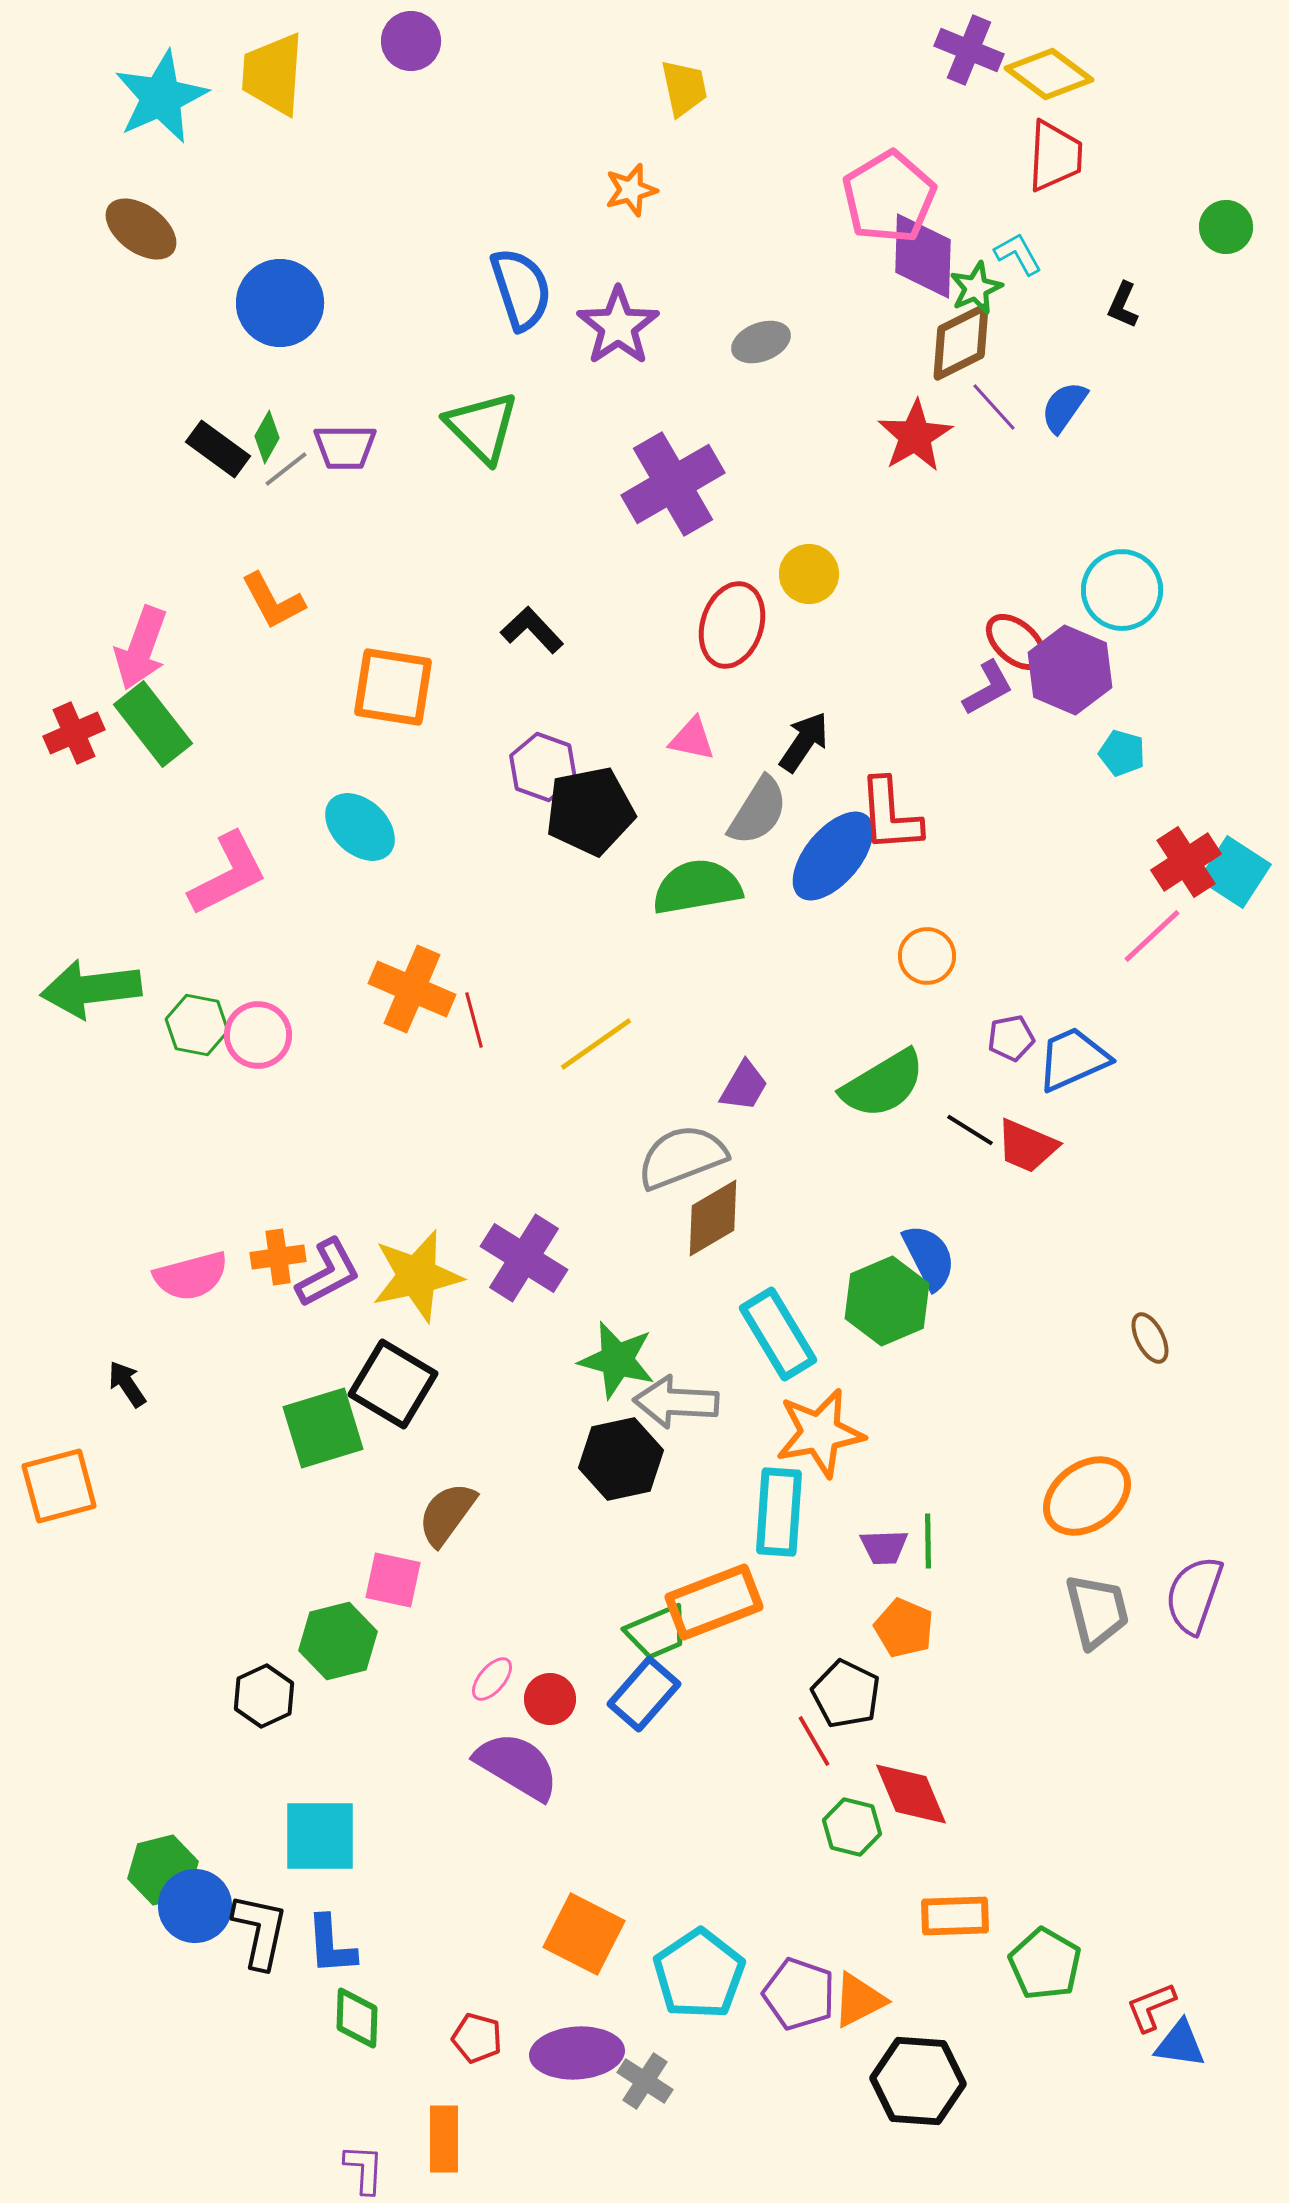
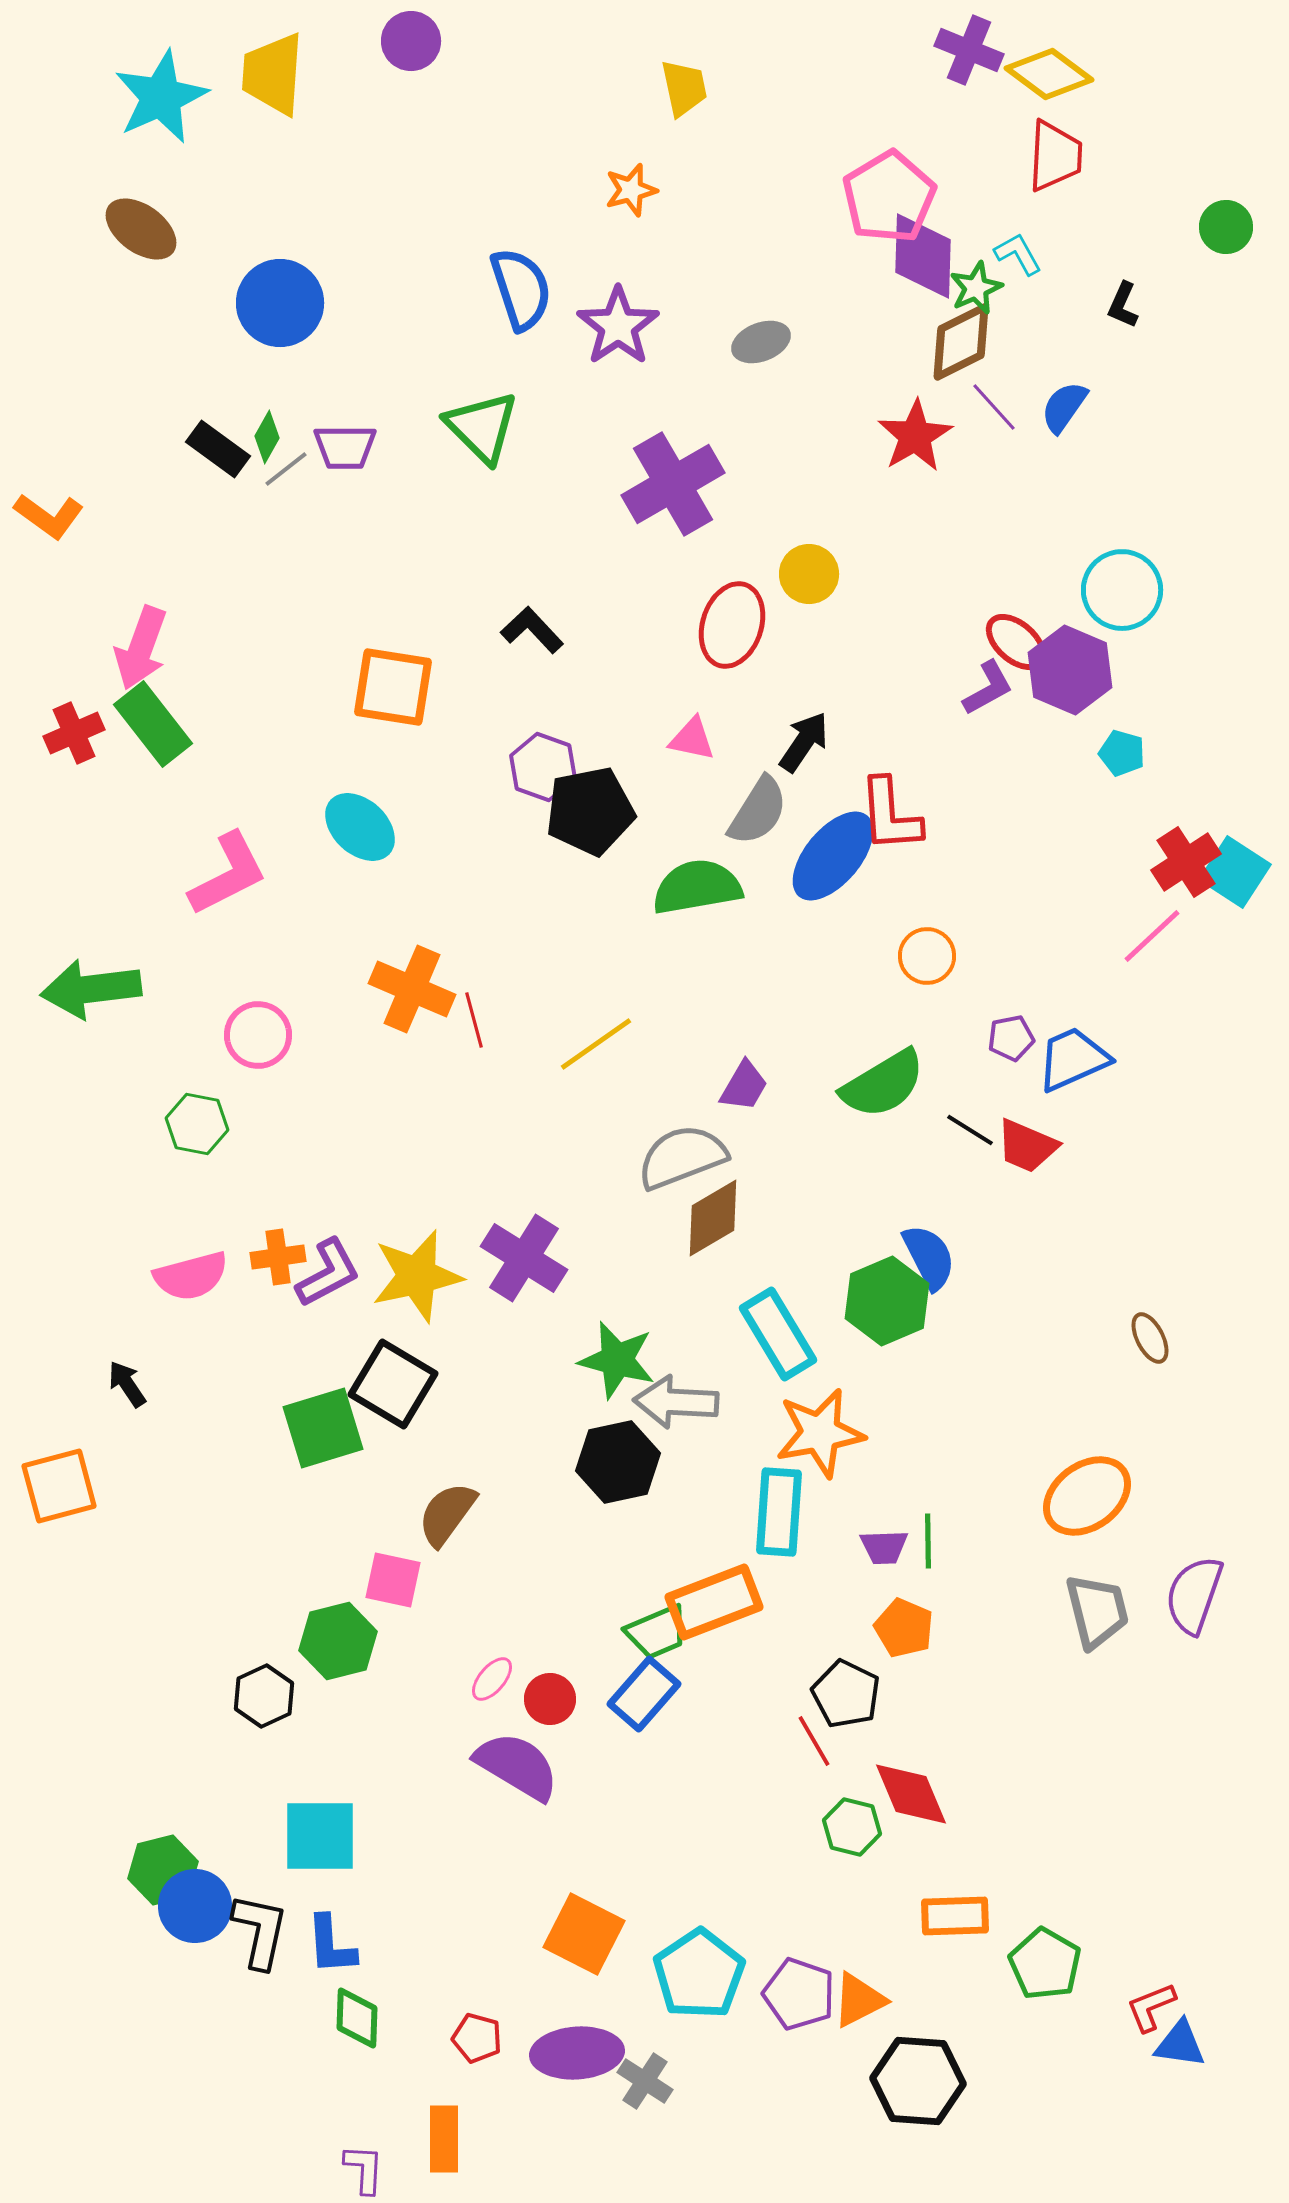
orange L-shape at (273, 601): moved 224 px left, 85 px up; rotated 26 degrees counterclockwise
green hexagon at (197, 1025): moved 99 px down
black hexagon at (621, 1459): moved 3 px left, 3 px down
